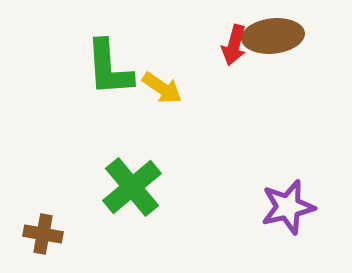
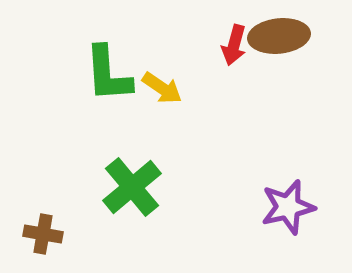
brown ellipse: moved 6 px right
green L-shape: moved 1 px left, 6 px down
